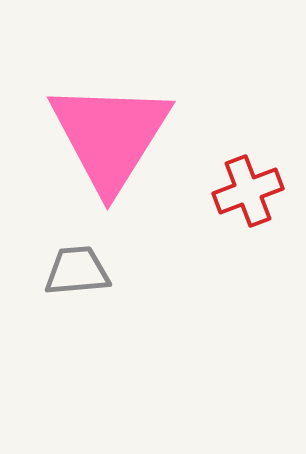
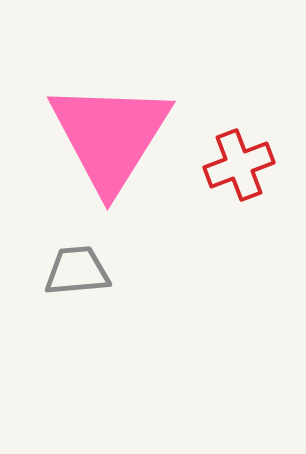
red cross: moved 9 px left, 26 px up
